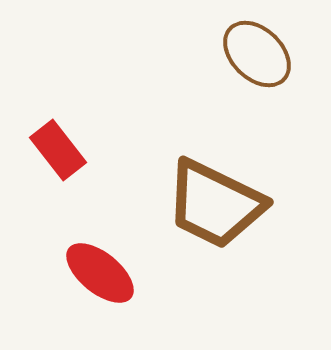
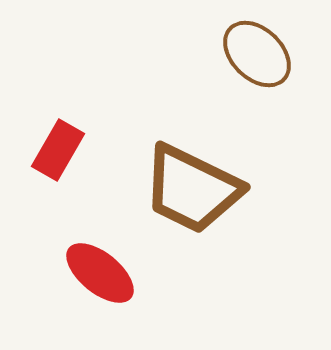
red rectangle: rotated 68 degrees clockwise
brown trapezoid: moved 23 px left, 15 px up
